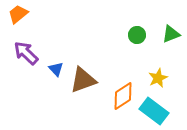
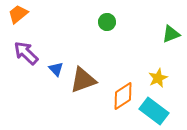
green circle: moved 30 px left, 13 px up
